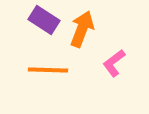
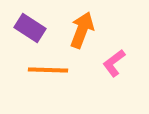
purple rectangle: moved 14 px left, 8 px down
orange arrow: moved 1 px down
